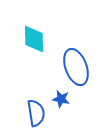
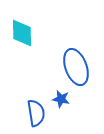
cyan diamond: moved 12 px left, 6 px up
